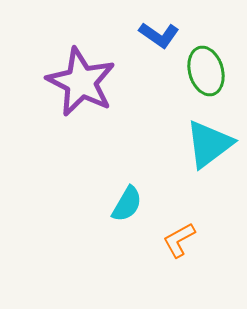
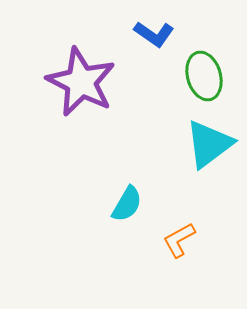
blue L-shape: moved 5 px left, 1 px up
green ellipse: moved 2 px left, 5 px down
